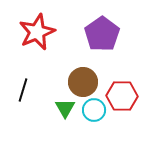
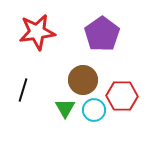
red star: rotated 15 degrees clockwise
brown circle: moved 2 px up
